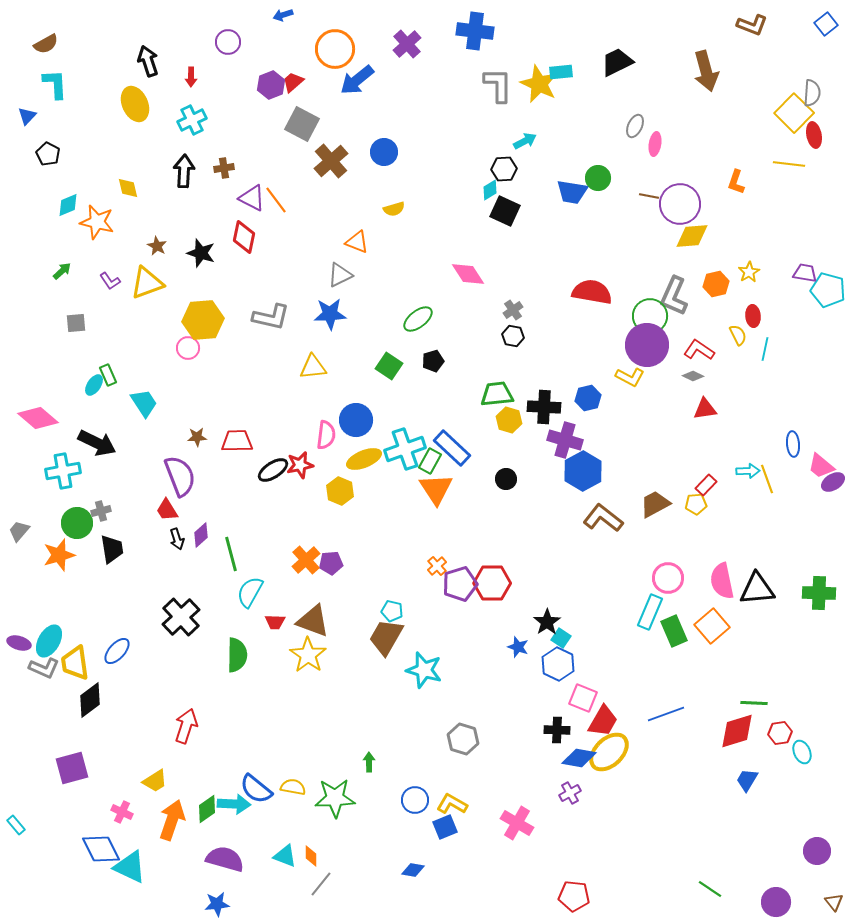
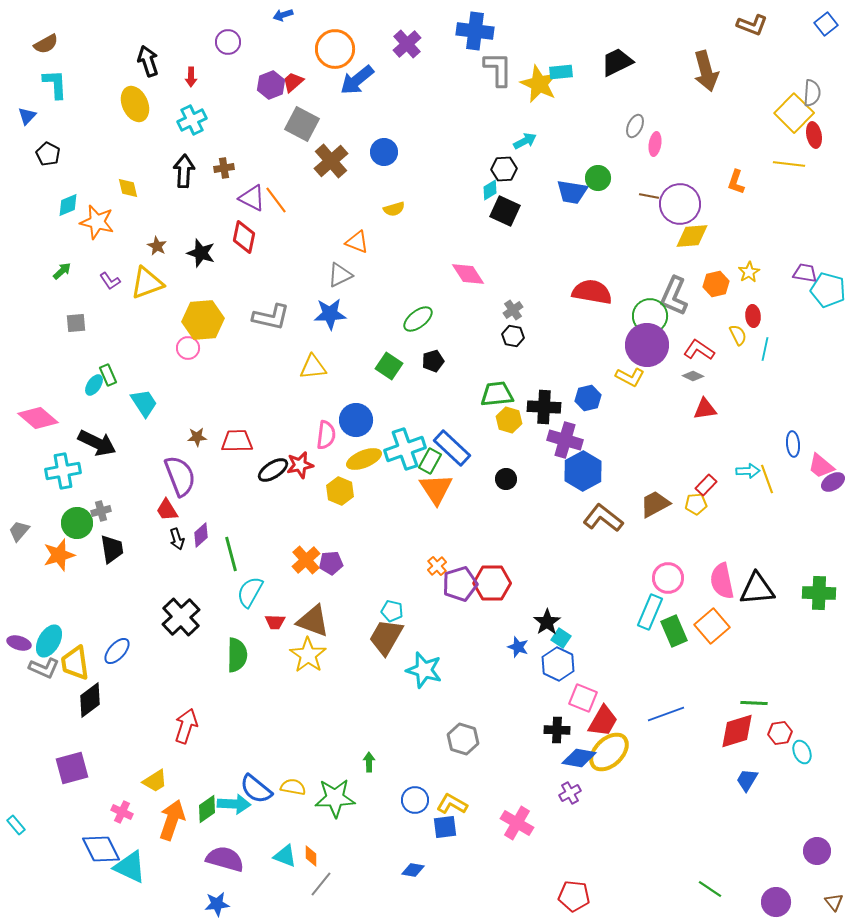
gray L-shape at (498, 85): moved 16 px up
blue square at (445, 827): rotated 15 degrees clockwise
